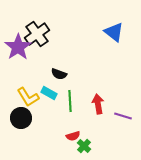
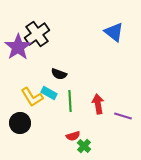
yellow L-shape: moved 4 px right
black circle: moved 1 px left, 5 px down
